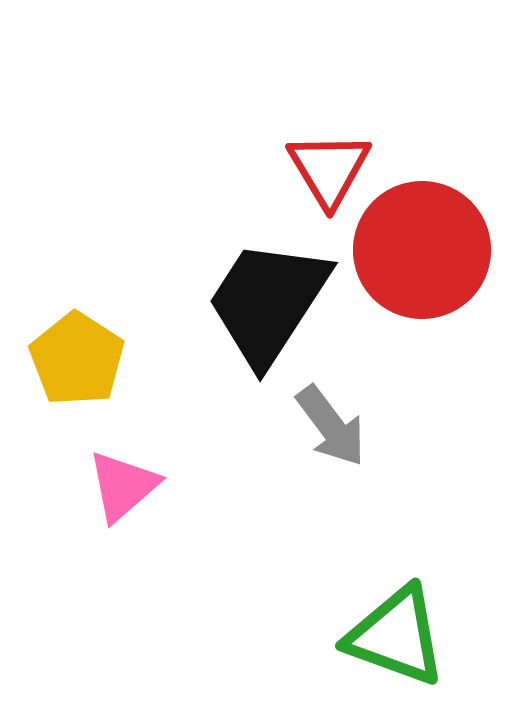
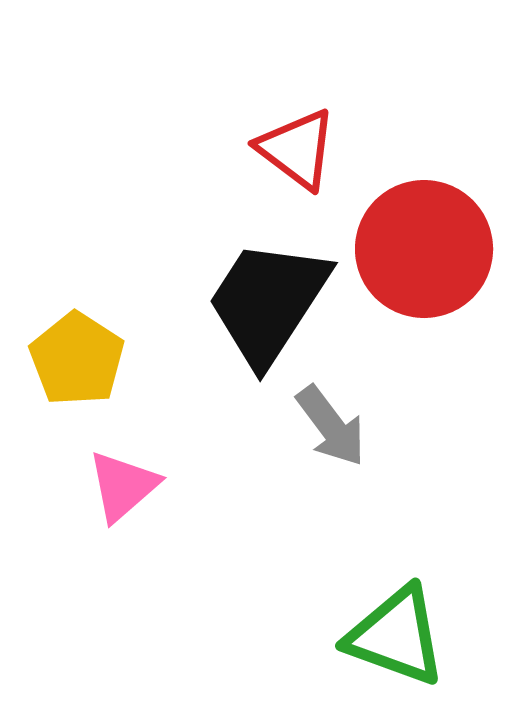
red triangle: moved 32 px left, 20 px up; rotated 22 degrees counterclockwise
red circle: moved 2 px right, 1 px up
